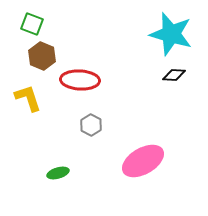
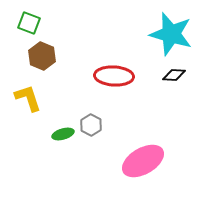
green square: moved 3 px left, 1 px up
red ellipse: moved 34 px right, 4 px up
green ellipse: moved 5 px right, 39 px up
